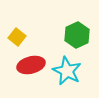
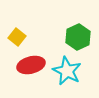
green hexagon: moved 1 px right, 2 px down
